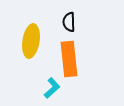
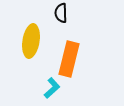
black semicircle: moved 8 px left, 9 px up
orange rectangle: rotated 20 degrees clockwise
